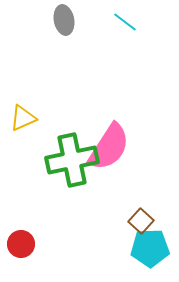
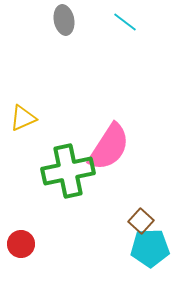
green cross: moved 4 px left, 11 px down
